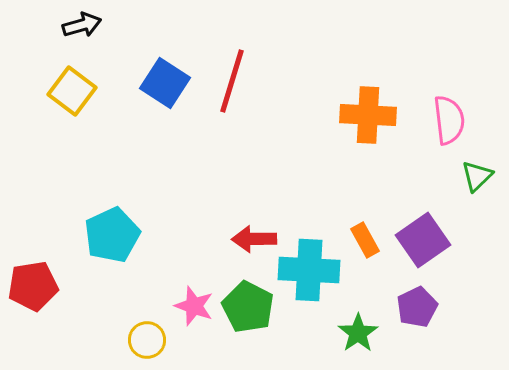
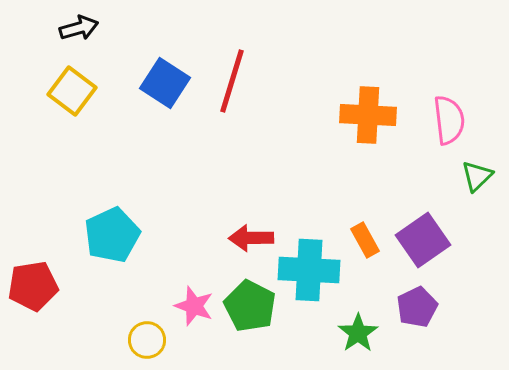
black arrow: moved 3 px left, 3 px down
red arrow: moved 3 px left, 1 px up
green pentagon: moved 2 px right, 1 px up
